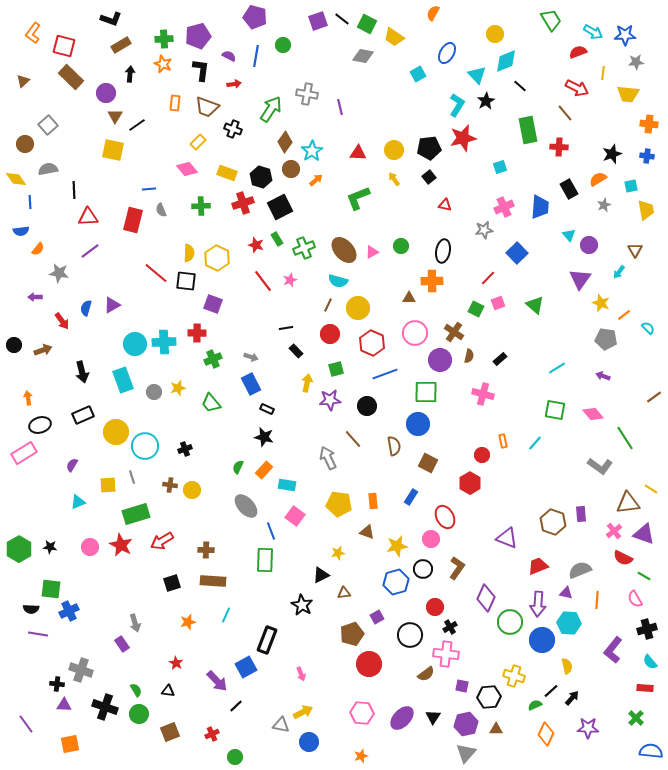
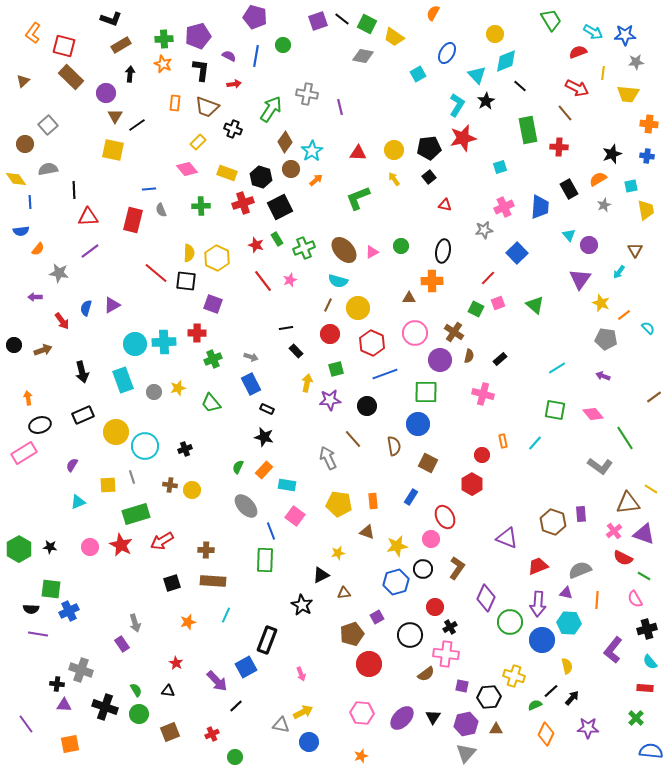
red hexagon at (470, 483): moved 2 px right, 1 px down
